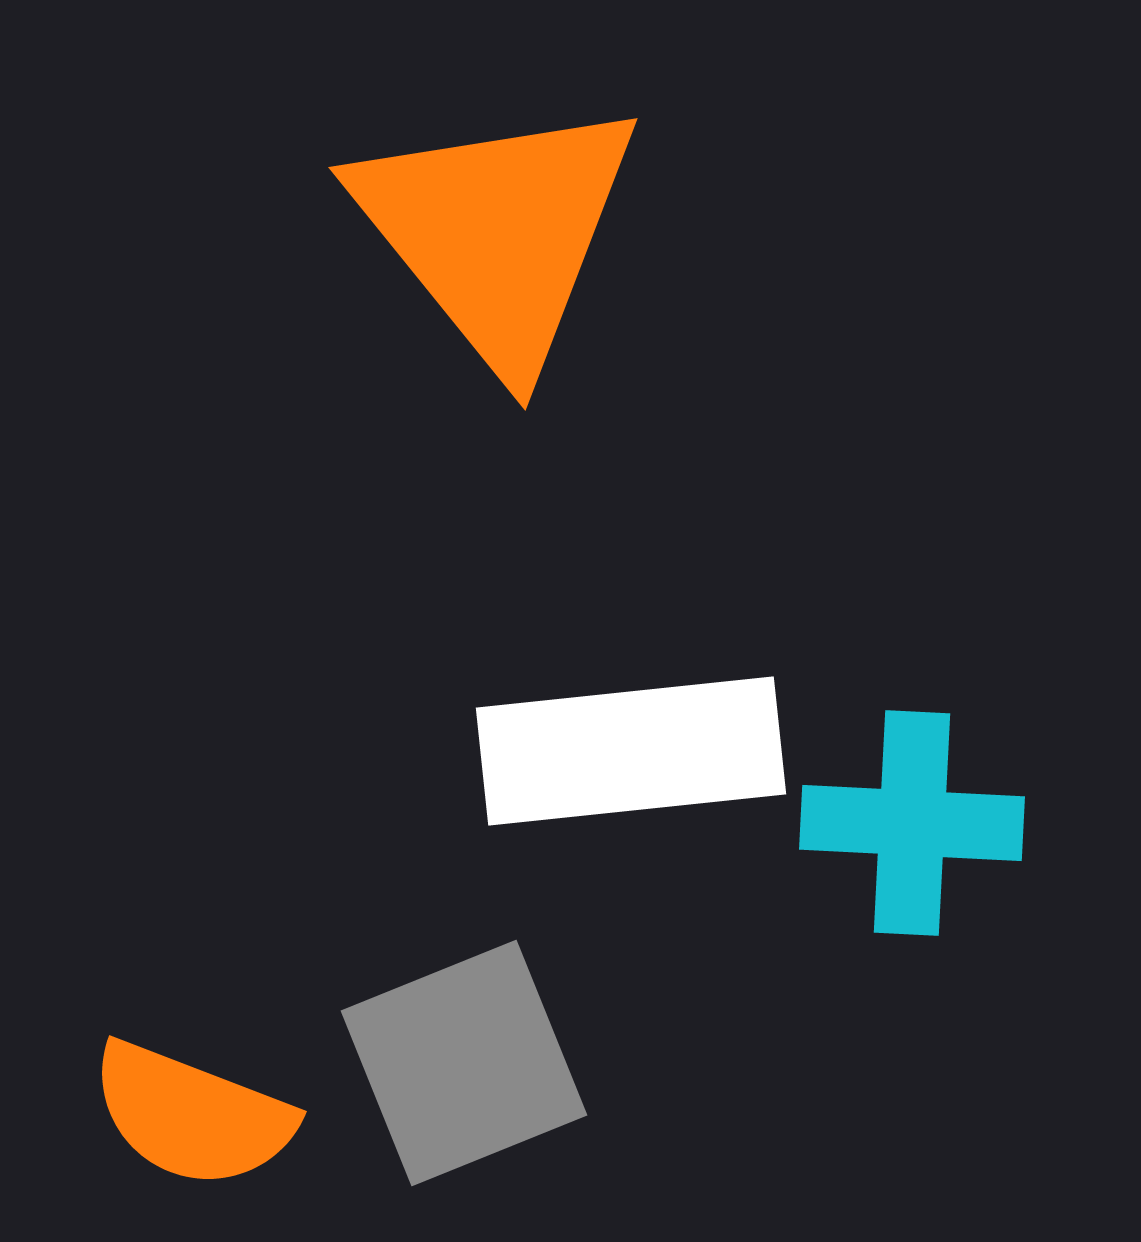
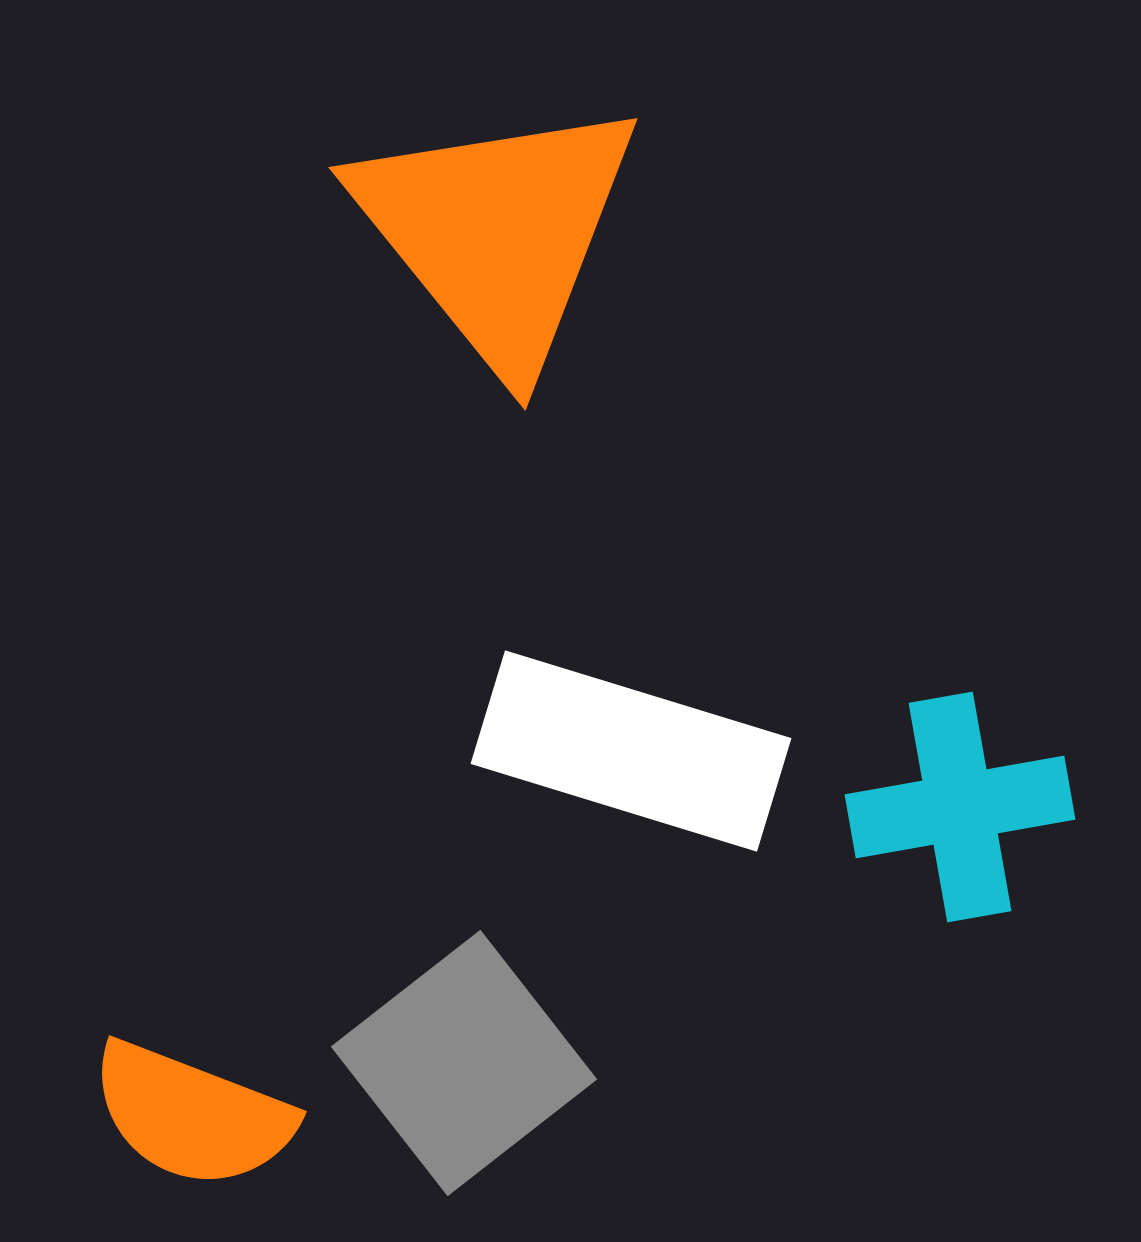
white rectangle: rotated 23 degrees clockwise
cyan cross: moved 48 px right, 16 px up; rotated 13 degrees counterclockwise
gray square: rotated 16 degrees counterclockwise
